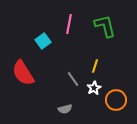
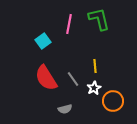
green L-shape: moved 6 px left, 7 px up
yellow line: rotated 24 degrees counterclockwise
red semicircle: moved 23 px right, 5 px down
orange circle: moved 3 px left, 1 px down
